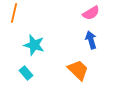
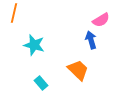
pink semicircle: moved 10 px right, 7 px down
cyan rectangle: moved 15 px right, 10 px down
